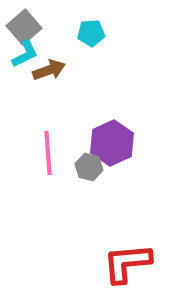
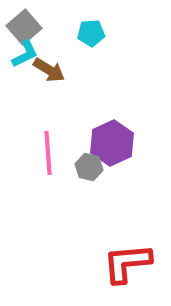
brown arrow: rotated 52 degrees clockwise
